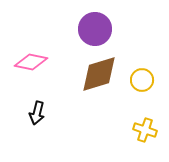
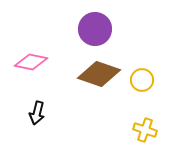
brown diamond: rotated 36 degrees clockwise
